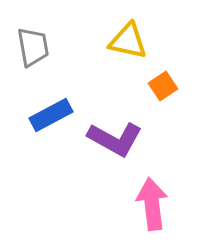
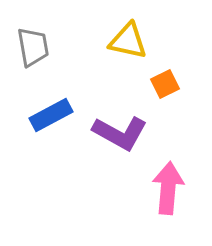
orange square: moved 2 px right, 2 px up; rotated 8 degrees clockwise
purple L-shape: moved 5 px right, 6 px up
pink arrow: moved 16 px right, 16 px up; rotated 12 degrees clockwise
